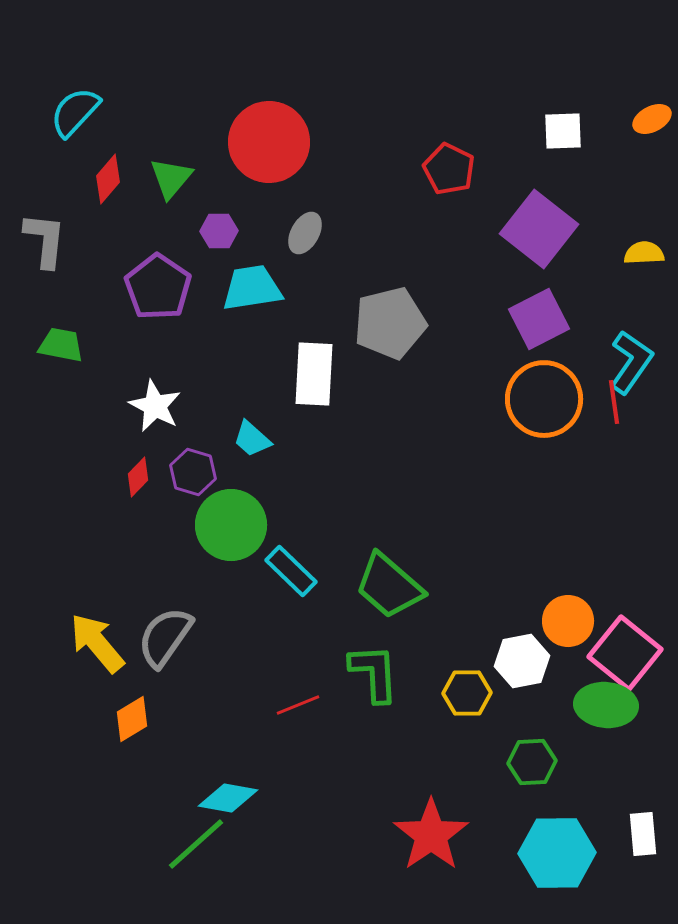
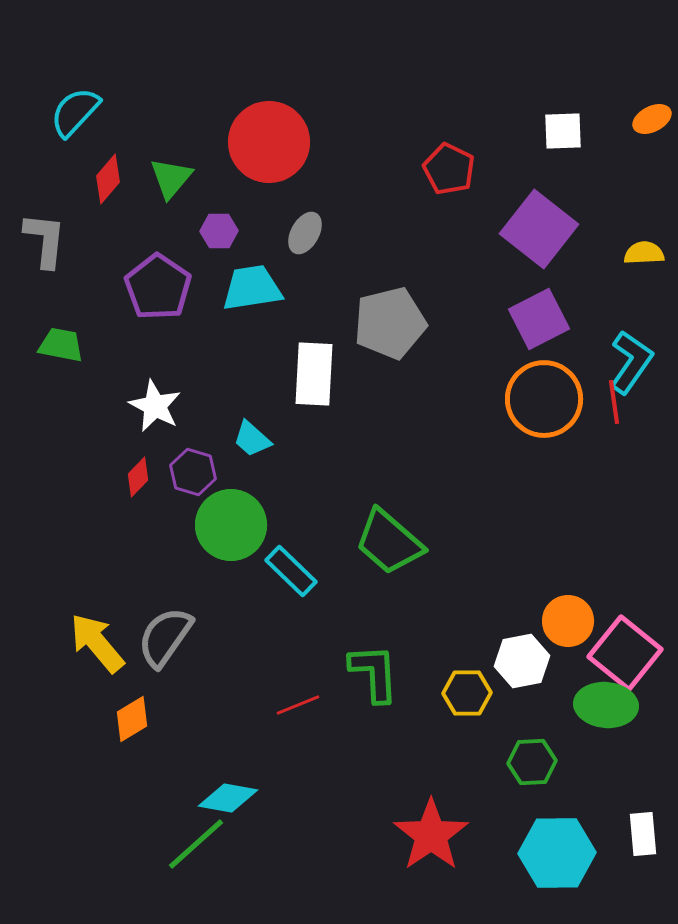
green trapezoid at (389, 586): moved 44 px up
